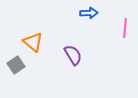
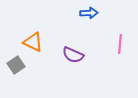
pink line: moved 5 px left, 16 px down
orange triangle: rotated 15 degrees counterclockwise
purple semicircle: rotated 145 degrees clockwise
